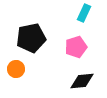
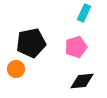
black pentagon: moved 5 px down
